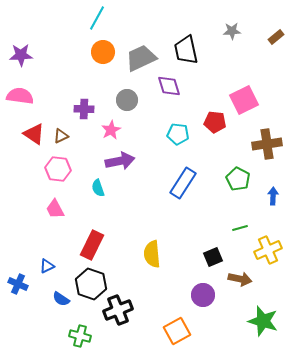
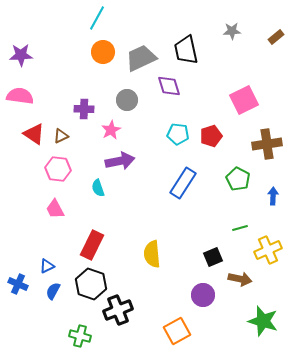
red pentagon: moved 4 px left, 14 px down; rotated 25 degrees counterclockwise
blue semicircle: moved 8 px left, 8 px up; rotated 84 degrees clockwise
